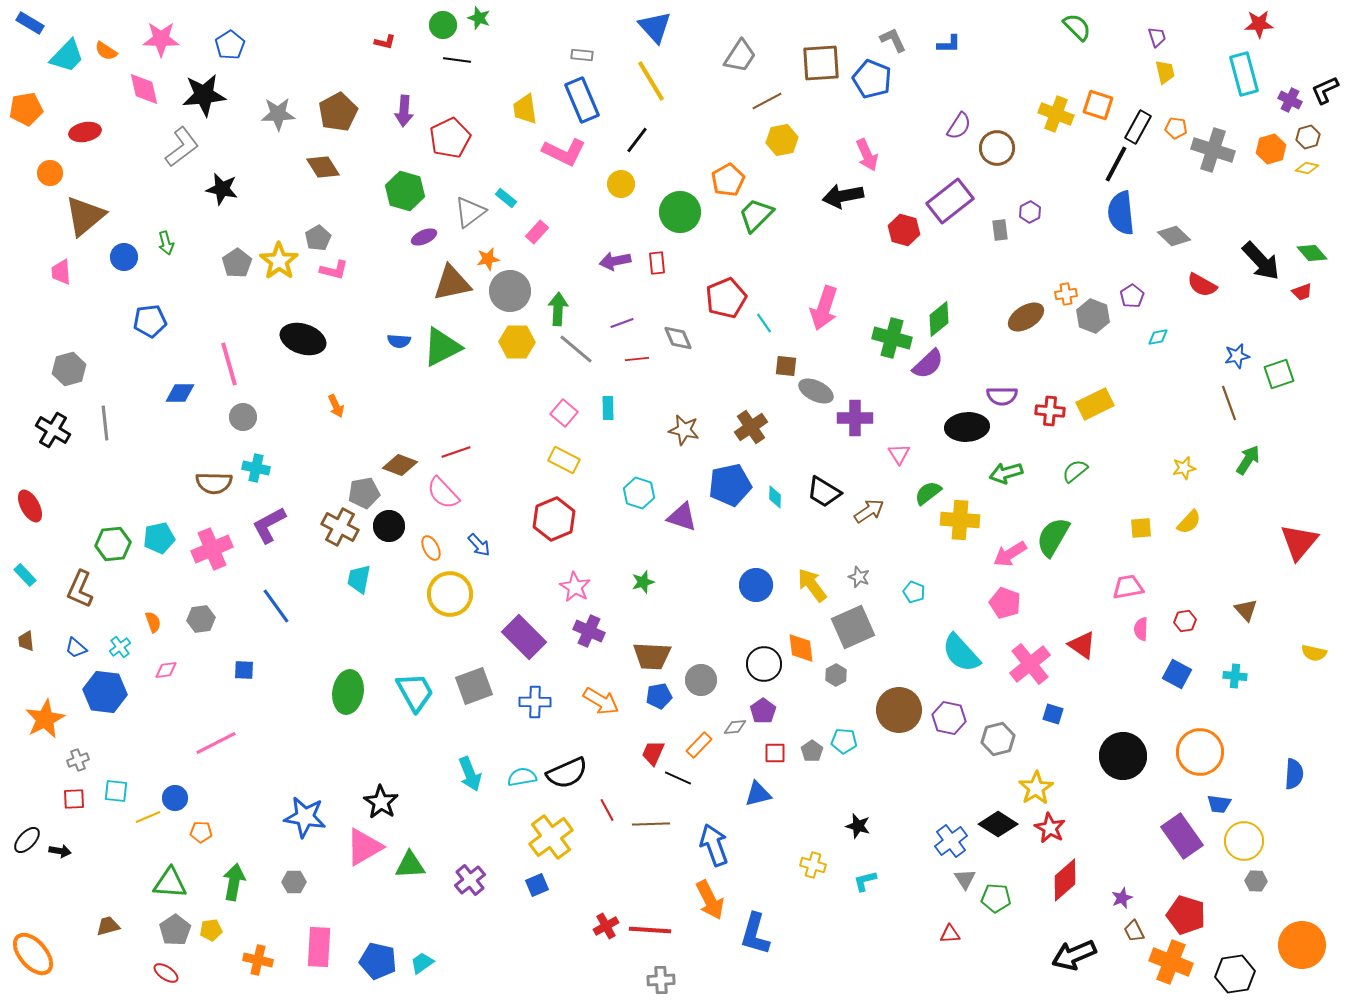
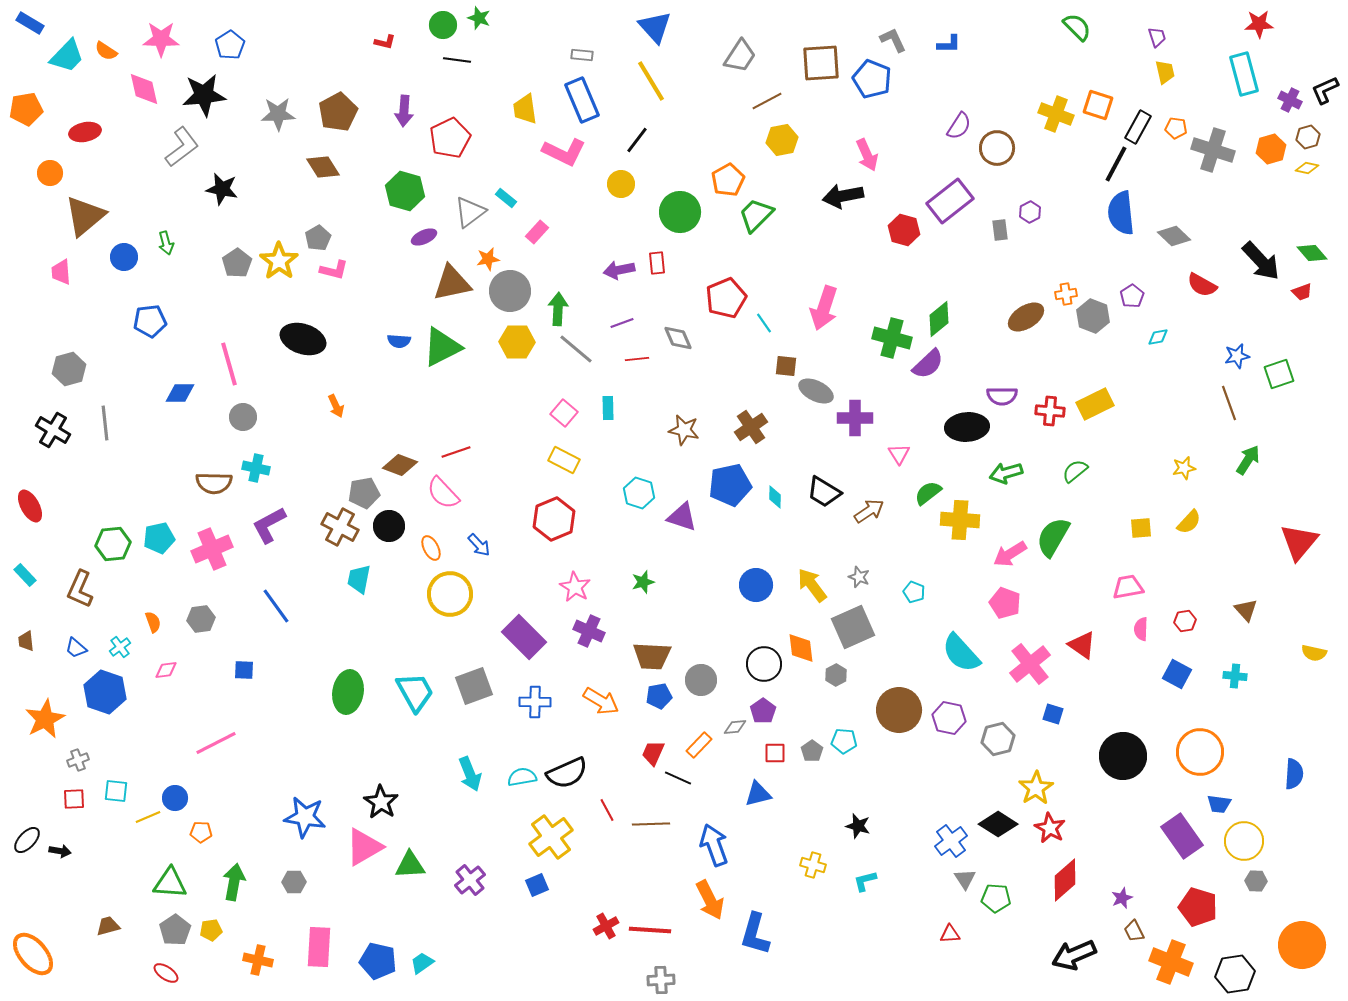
purple arrow at (615, 261): moved 4 px right, 9 px down
blue hexagon at (105, 692): rotated 12 degrees clockwise
red pentagon at (1186, 915): moved 12 px right, 8 px up
